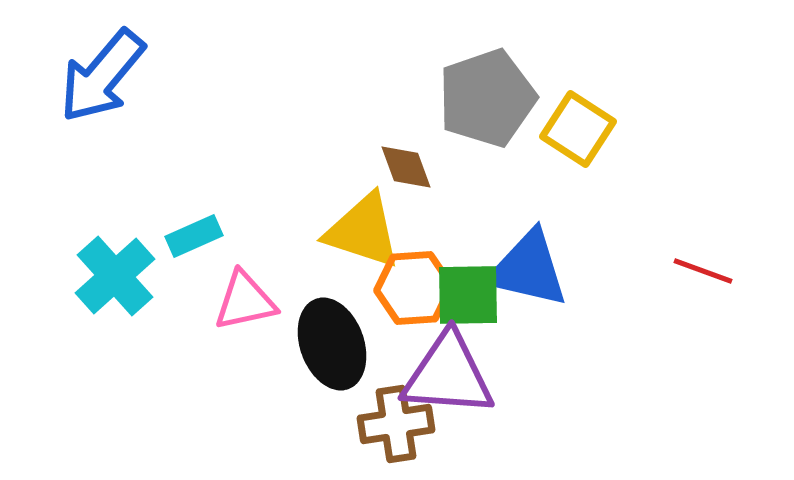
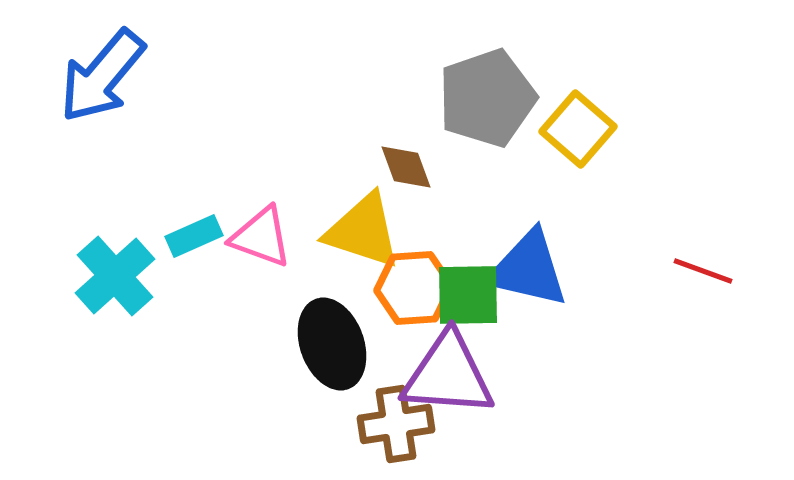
yellow square: rotated 8 degrees clockwise
pink triangle: moved 16 px right, 64 px up; rotated 32 degrees clockwise
